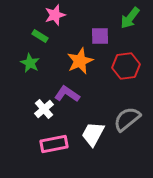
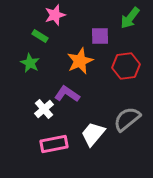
white trapezoid: rotated 12 degrees clockwise
